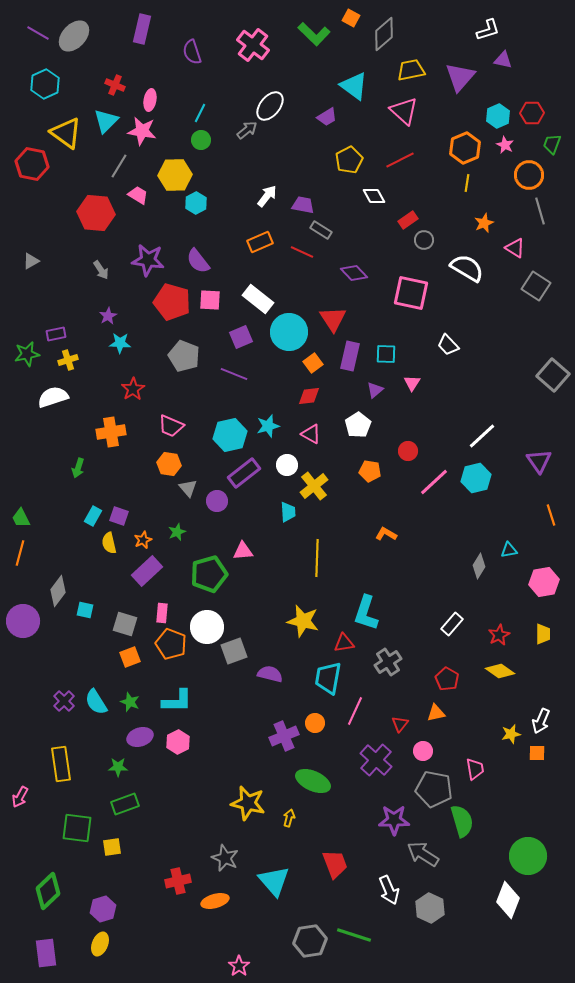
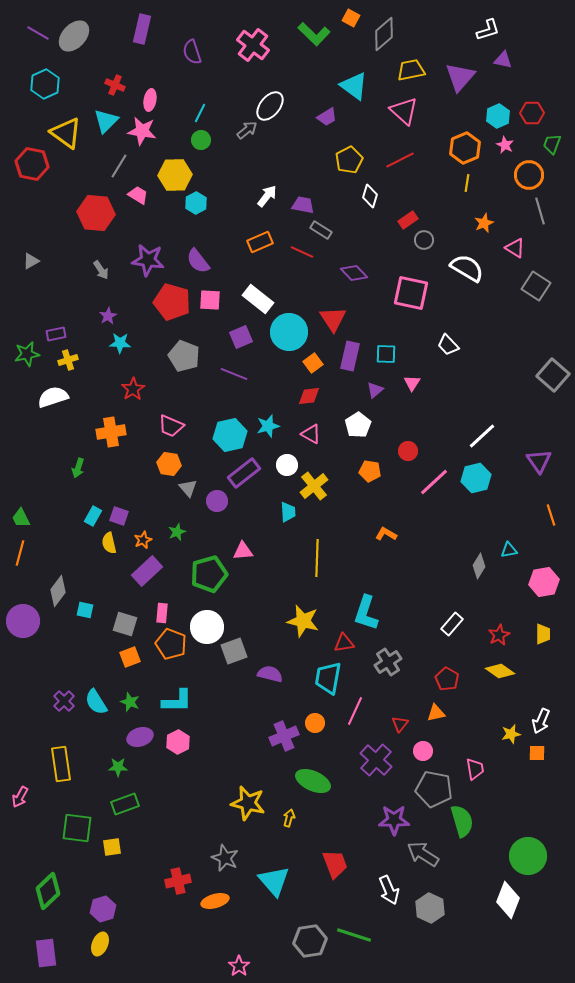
white diamond at (374, 196): moved 4 px left; rotated 45 degrees clockwise
